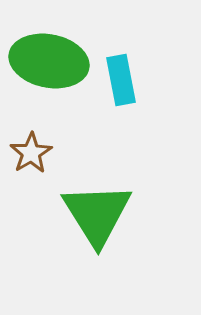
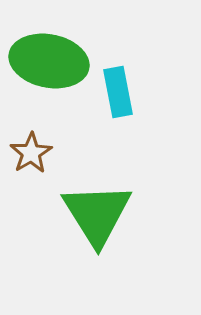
cyan rectangle: moved 3 px left, 12 px down
